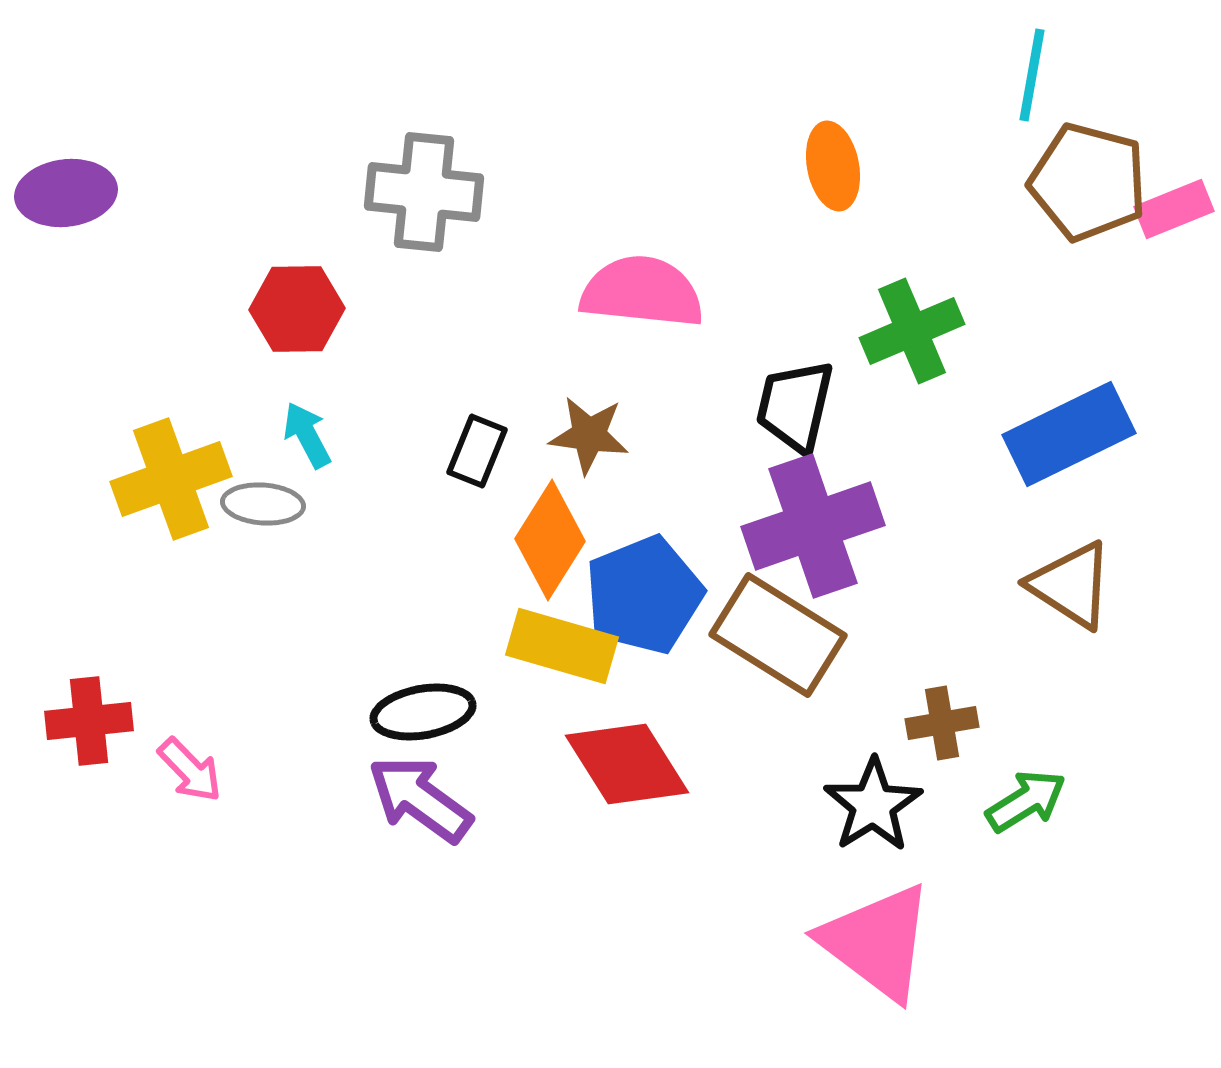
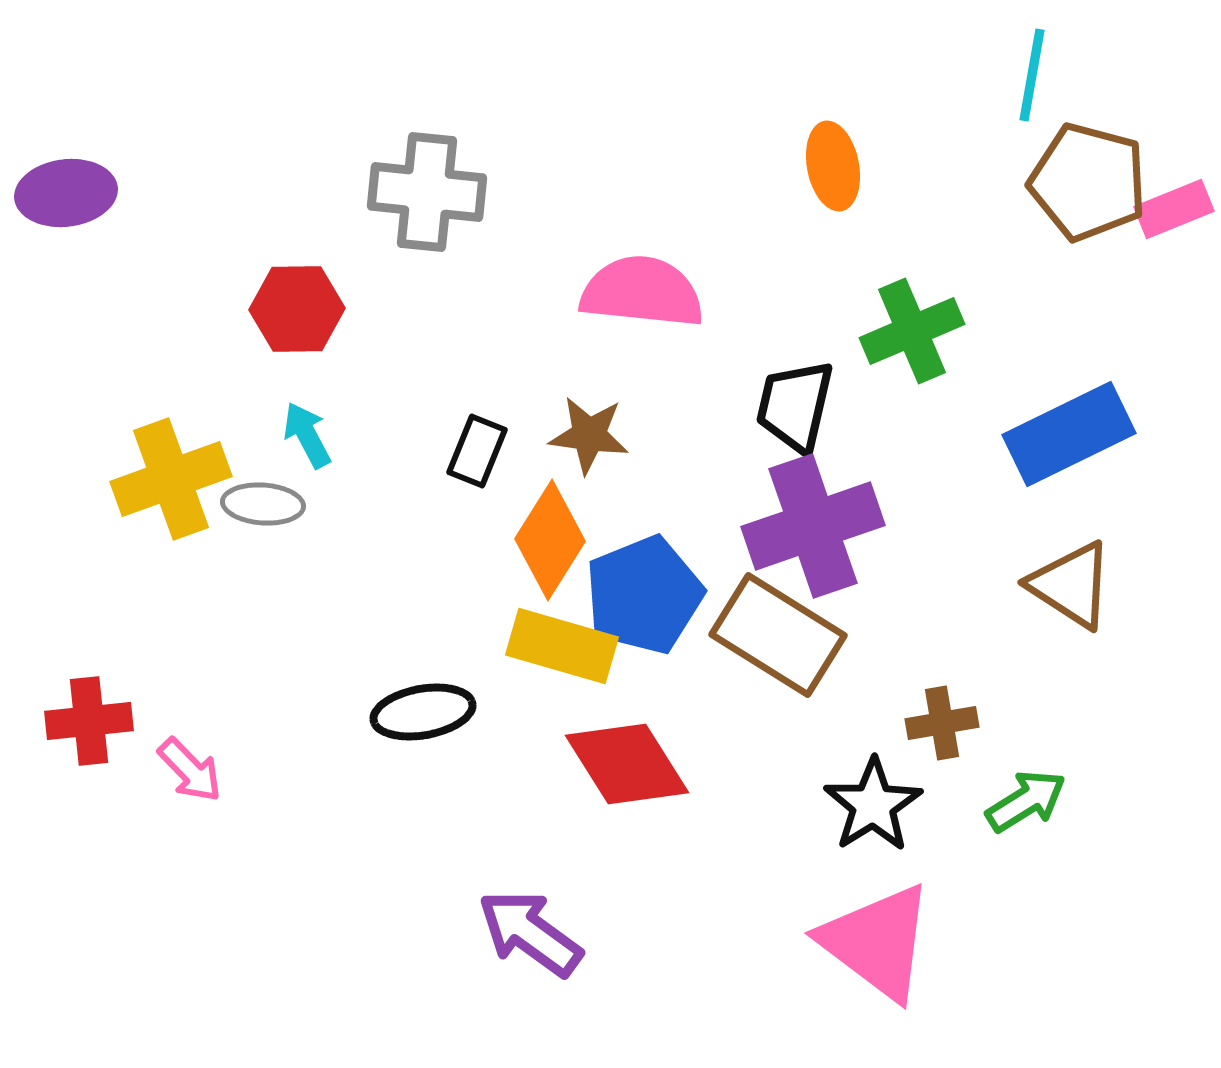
gray cross: moved 3 px right
purple arrow: moved 110 px right, 134 px down
